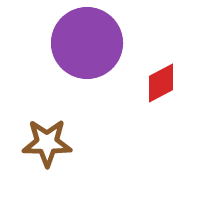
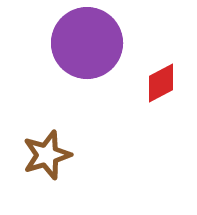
brown star: moved 12 px down; rotated 18 degrees counterclockwise
